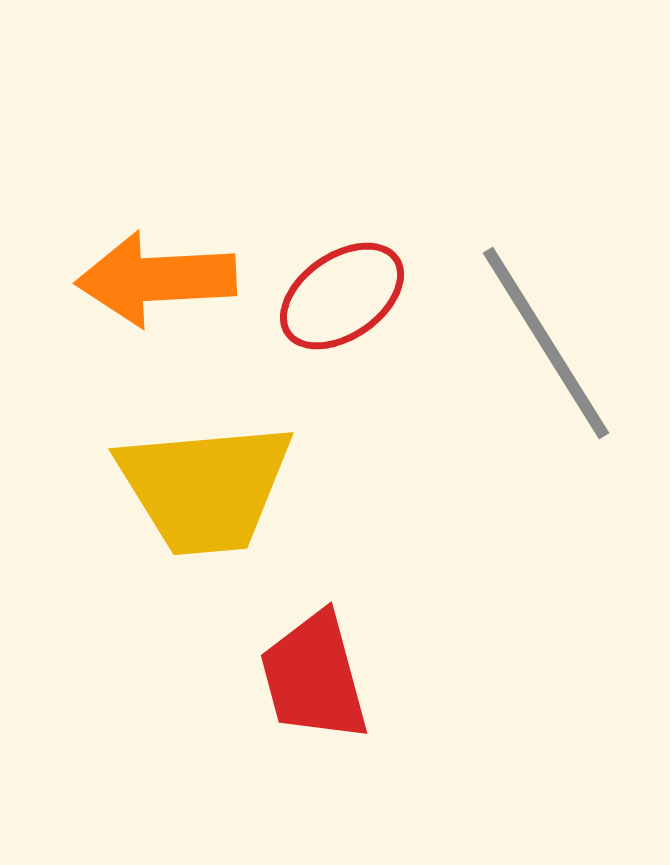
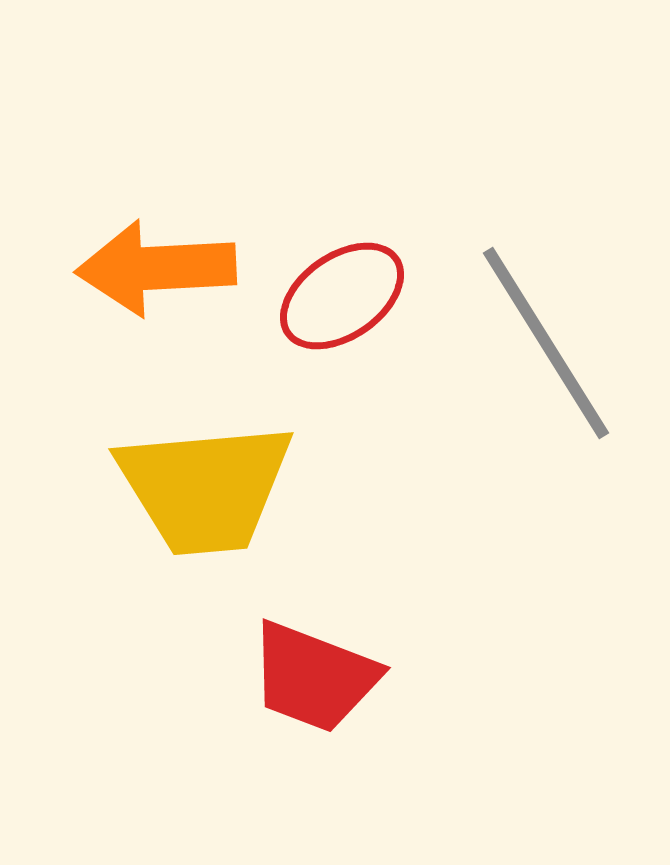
orange arrow: moved 11 px up
red trapezoid: rotated 54 degrees counterclockwise
